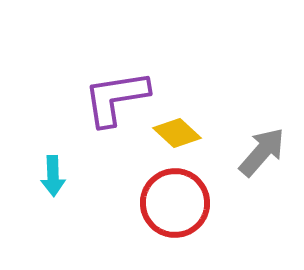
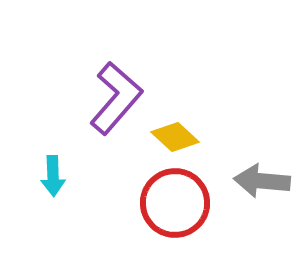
purple L-shape: rotated 140 degrees clockwise
yellow diamond: moved 2 px left, 4 px down
gray arrow: moved 29 px down; rotated 126 degrees counterclockwise
